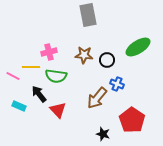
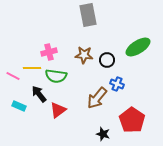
yellow line: moved 1 px right, 1 px down
red triangle: rotated 36 degrees clockwise
